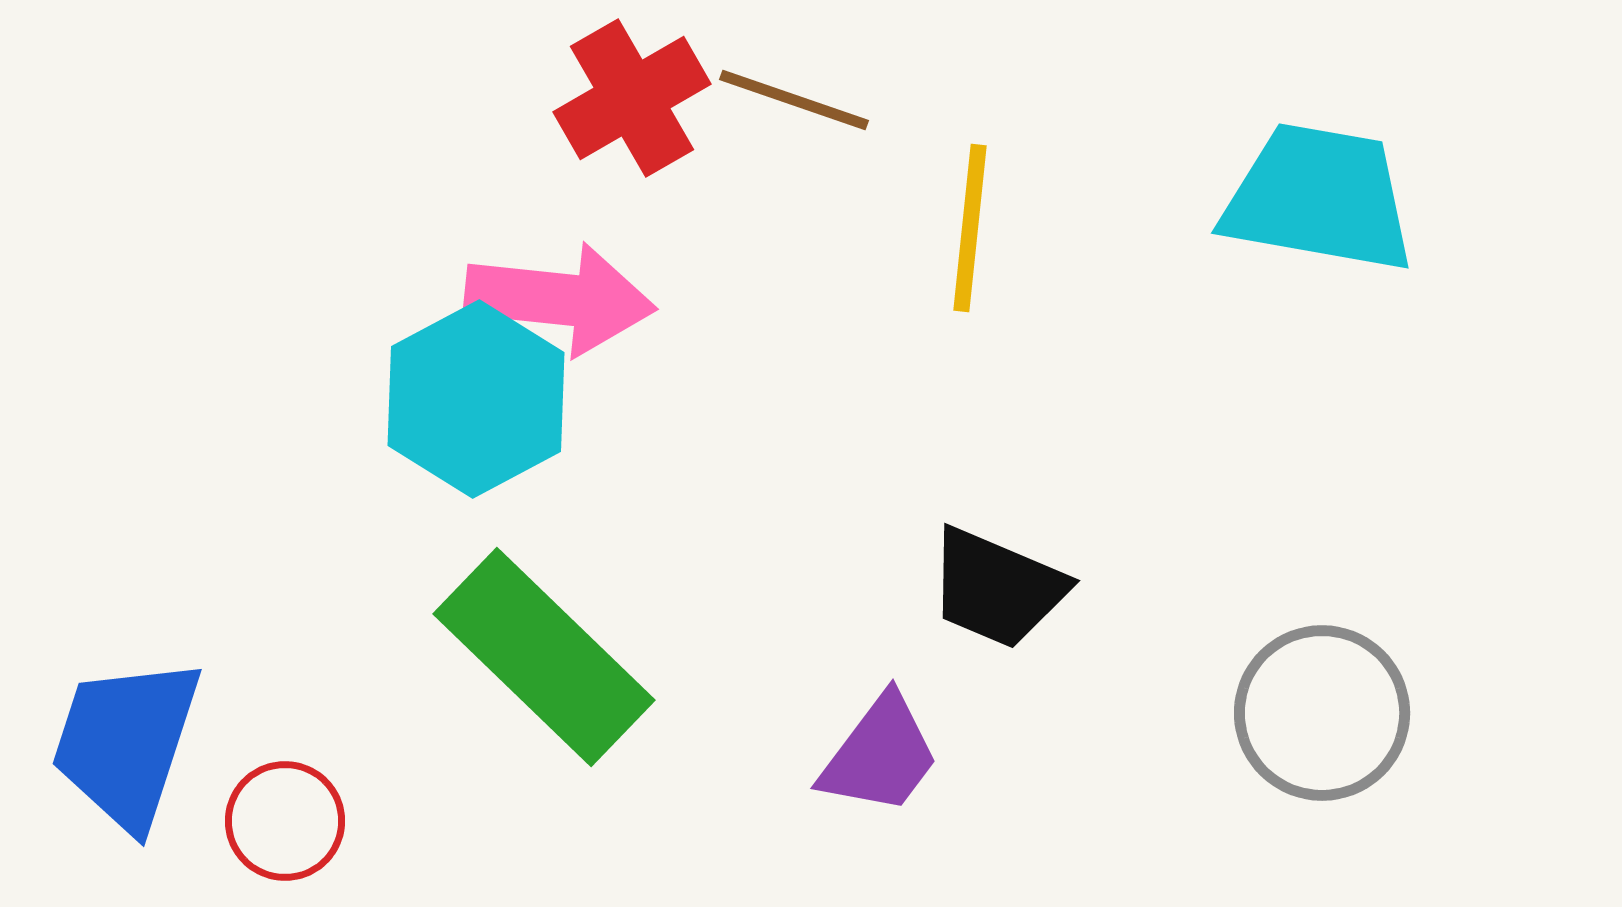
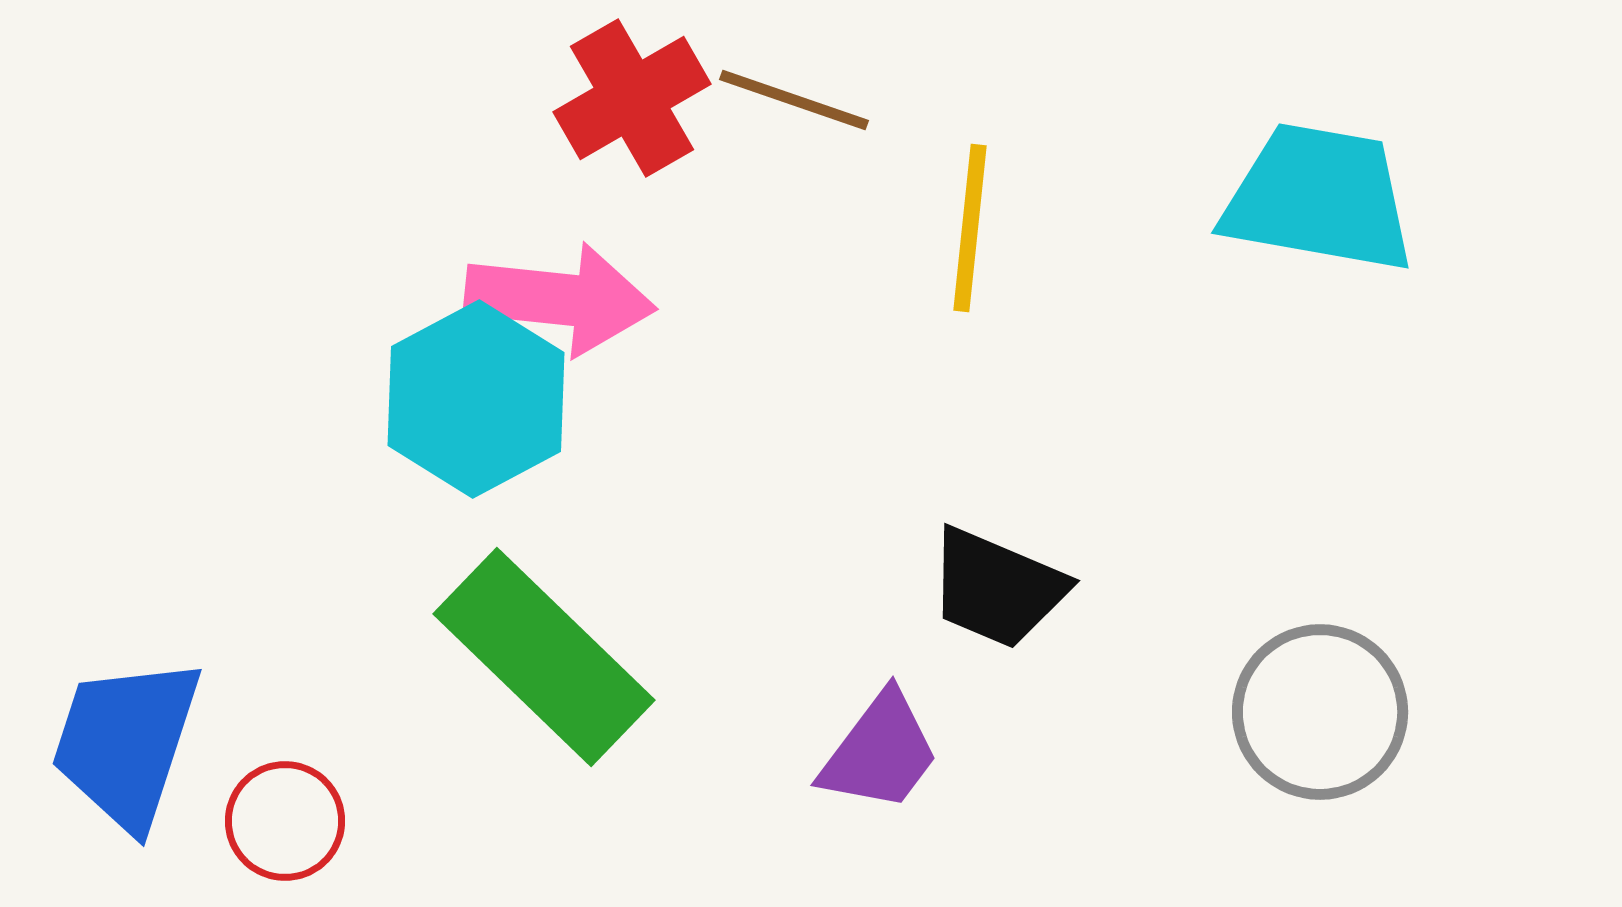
gray circle: moved 2 px left, 1 px up
purple trapezoid: moved 3 px up
